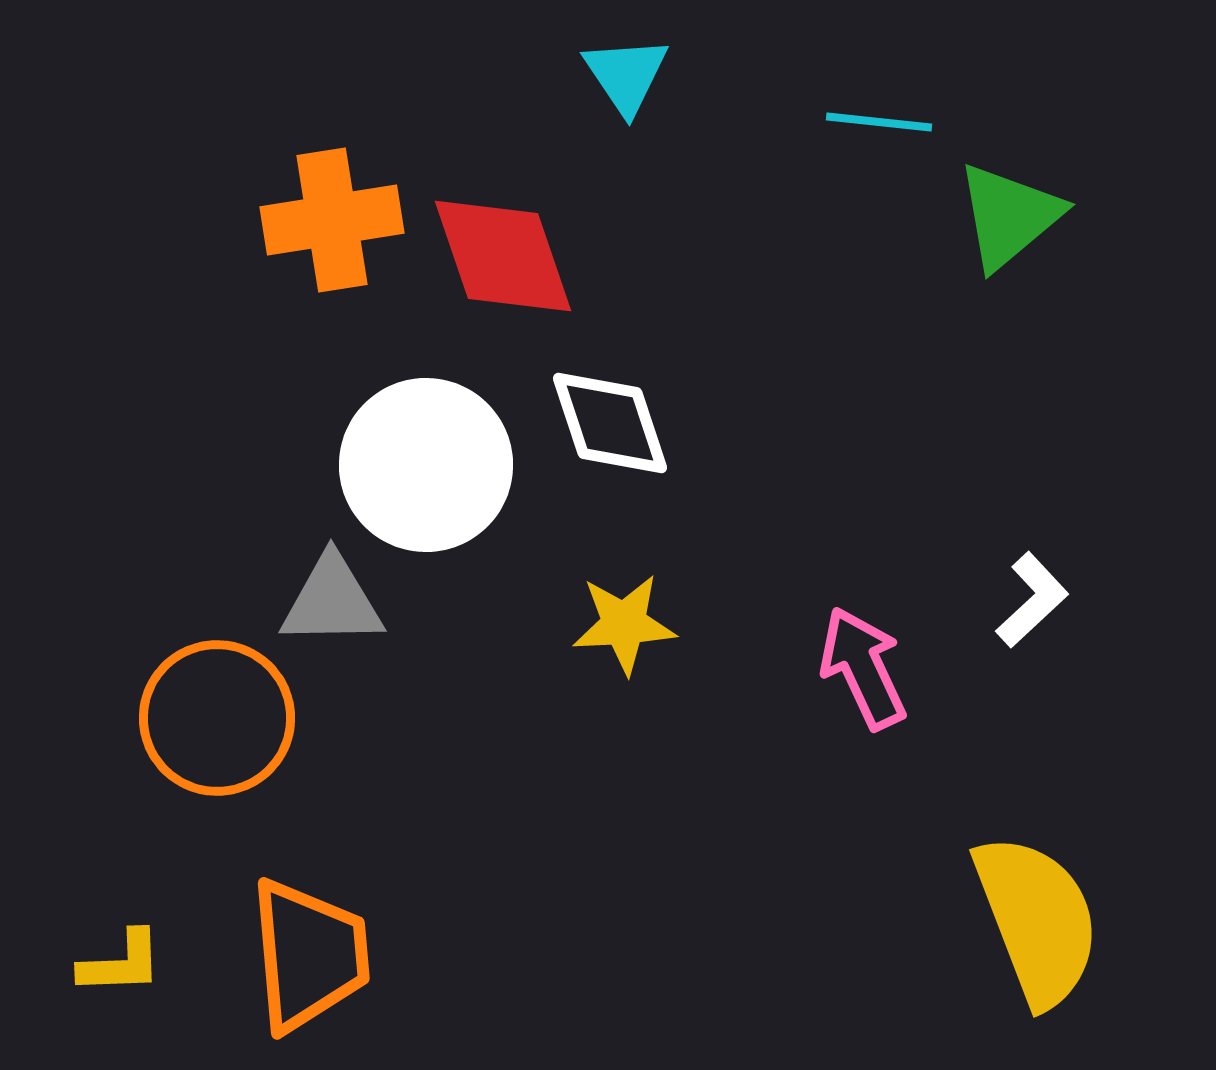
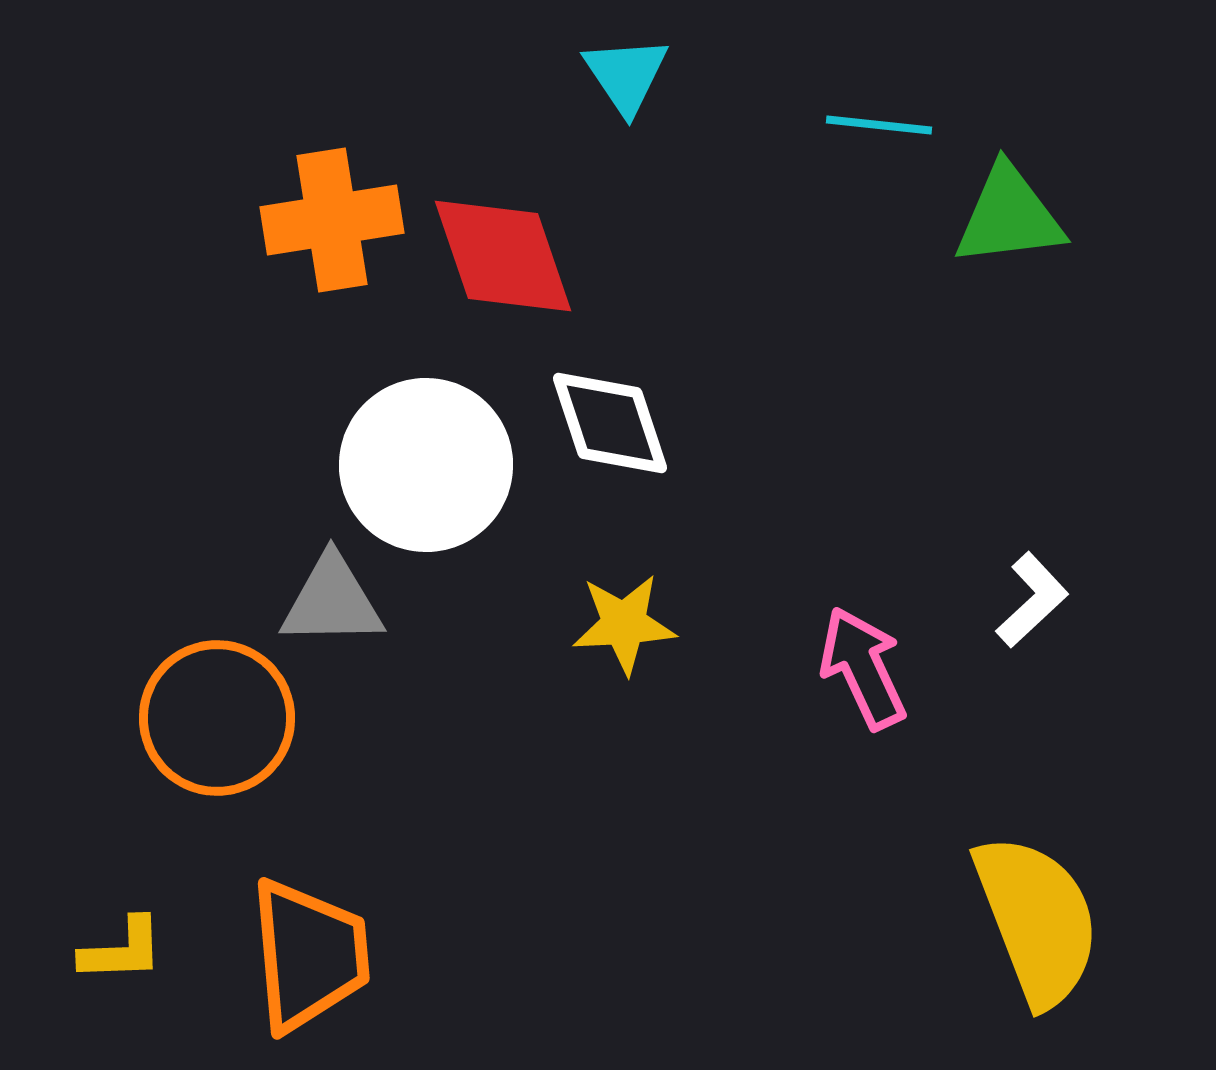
cyan line: moved 3 px down
green triangle: rotated 33 degrees clockwise
yellow L-shape: moved 1 px right, 13 px up
